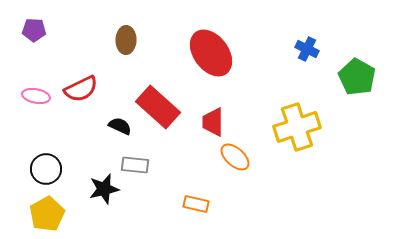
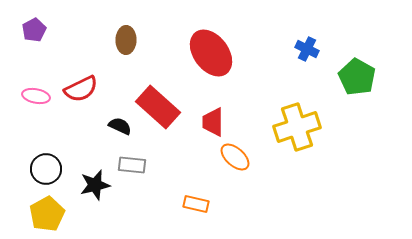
purple pentagon: rotated 30 degrees counterclockwise
gray rectangle: moved 3 px left
black star: moved 9 px left, 4 px up
